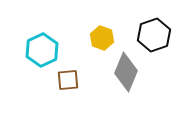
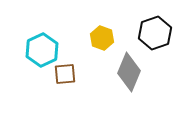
black hexagon: moved 1 px right, 2 px up
gray diamond: moved 3 px right
brown square: moved 3 px left, 6 px up
